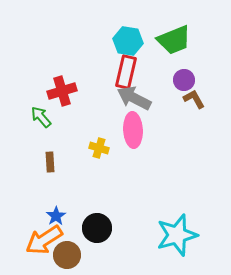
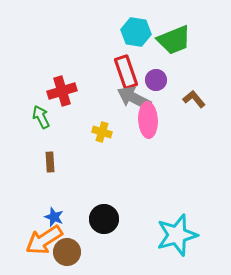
cyan hexagon: moved 8 px right, 9 px up
red rectangle: rotated 32 degrees counterclockwise
purple circle: moved 28 px left
brown L-shape: rotated 10 degrees counterclockwise
green arrow: rotated 15 degrees clockwise
pink ellipse: moved 15 px right, 10 px up
yellow cross: moved 3 px right, 16 px up
blue star: moved 2 px left, 1 px down; rotated 18 degrees counterclockwise
black circle: moved 7 px right, 9 px up
brown circle: moved 3 px up
